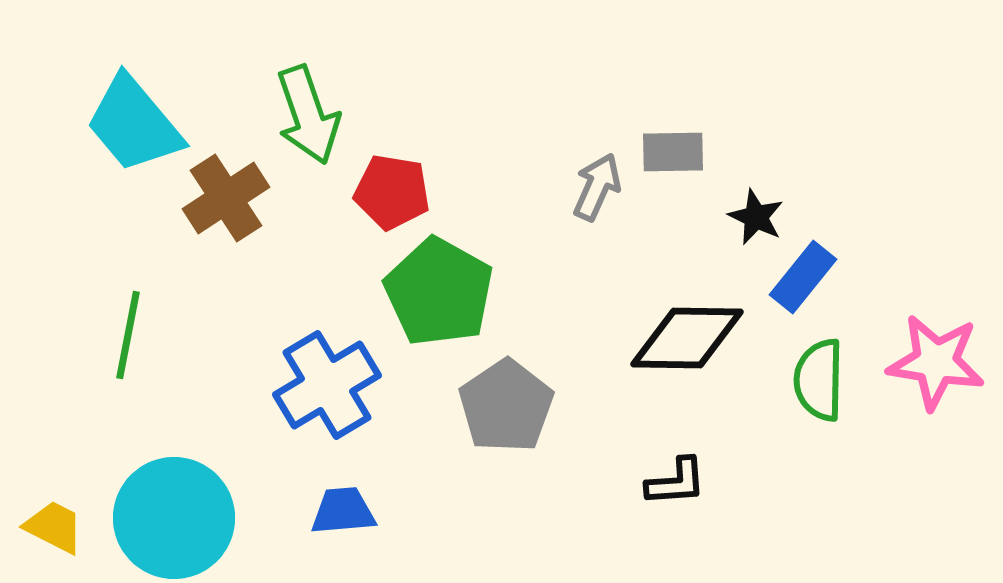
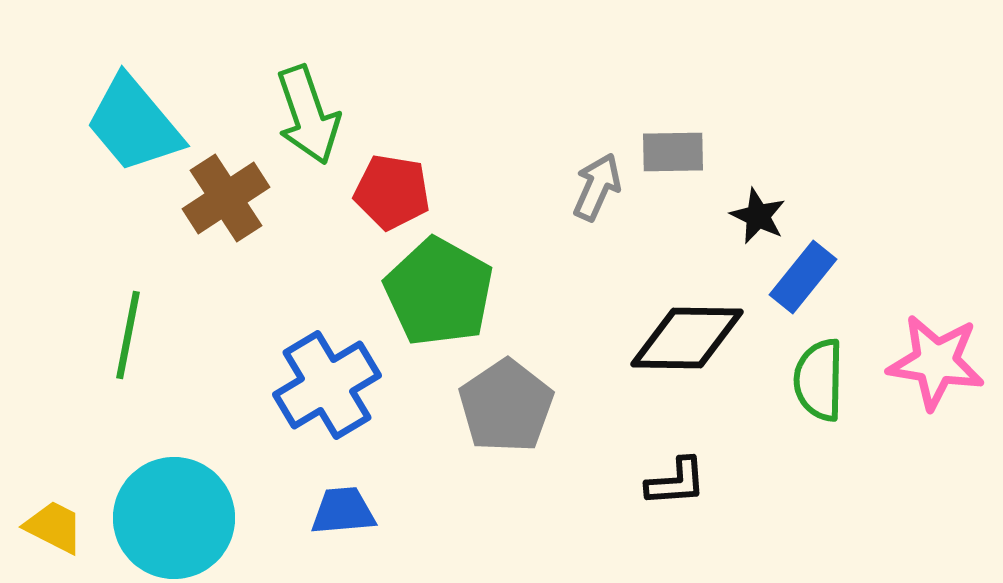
black star: moved 2 px right, 1 px up
